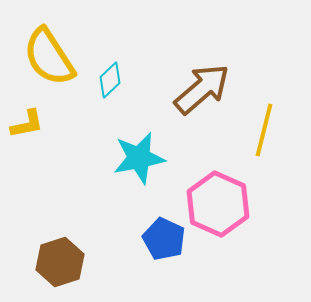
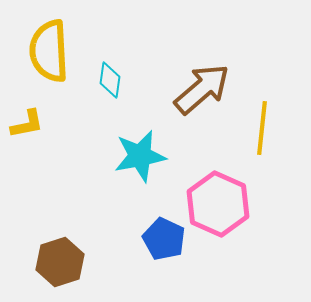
yellow semicircle: moved 6 px up; rotated 30 degrees clockwise
cyan diamond: rotated 39 degrees counterclockwise
yellow line: moved 2 px left, 2 px up; rotated 8 degrees counterclockwise
cyan star: moved 1 px right, 2 px up
